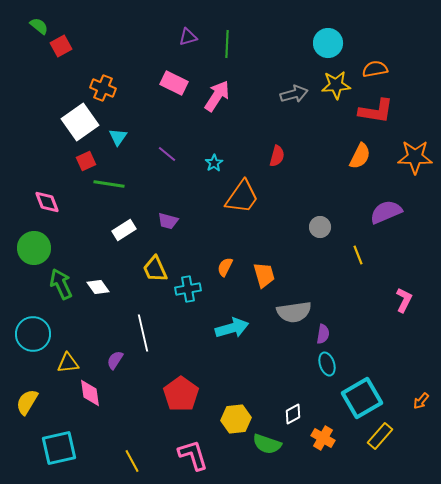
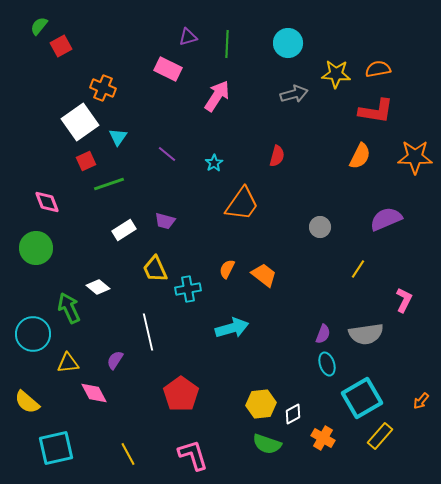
green semicircle at (39, 26): rotated 90 degrees counterclockwise
cyan circle at (328, 43): moved 40 px left
orange semicircle at (375, 69): moved 3 px right
pink rectangle at (174, 83): moved 6 px left, 14 px up
yellow star at (336, 85): moved 11 px up; rotated 8 degrees clockwise
green line at (109, 184): rotated 28 degrees counterclockwise
orange trapezoid at (242, 197): moved 7 px down
purple semicircle at (386, 212): moved 7 px down
purple trapezoid at (168, 221): moved 3 px left
green circle at (34, 248): moved 2 px right
yellow line at (358, 255): moved 14 px down; rotated 54 degrees clockwise
orange semicircle at (225, 267): moved 2 px right, 2 px down
orange trapezoid at (264, 275): rotated 36 degrees counterclockwise
green arrow at (61, 284): moved 8 px right, 24 px down
white diamond at (98, 287): rotated 15 degrees counterclockwise
gray semicircle at (294, 312): moved 72 px right, 22 px down
white line at (143, 333): moved 5 px right, 1 px up
purple semicircle at (323, 334): rotated 12 degrees clockwise
pink diamond at (90, 393): moved 4 px right; rotated 20 degrees counterclockwise
yellow semicircle at (27, 402): rotated 80 degrees counterclockwise
yellow hexagon at (236, 419): moved 25 px right, 15 px up
cyan square at (59, 448): moved 3 px left
yellow line at (132, 461): moved 4 px left, 7 px up
